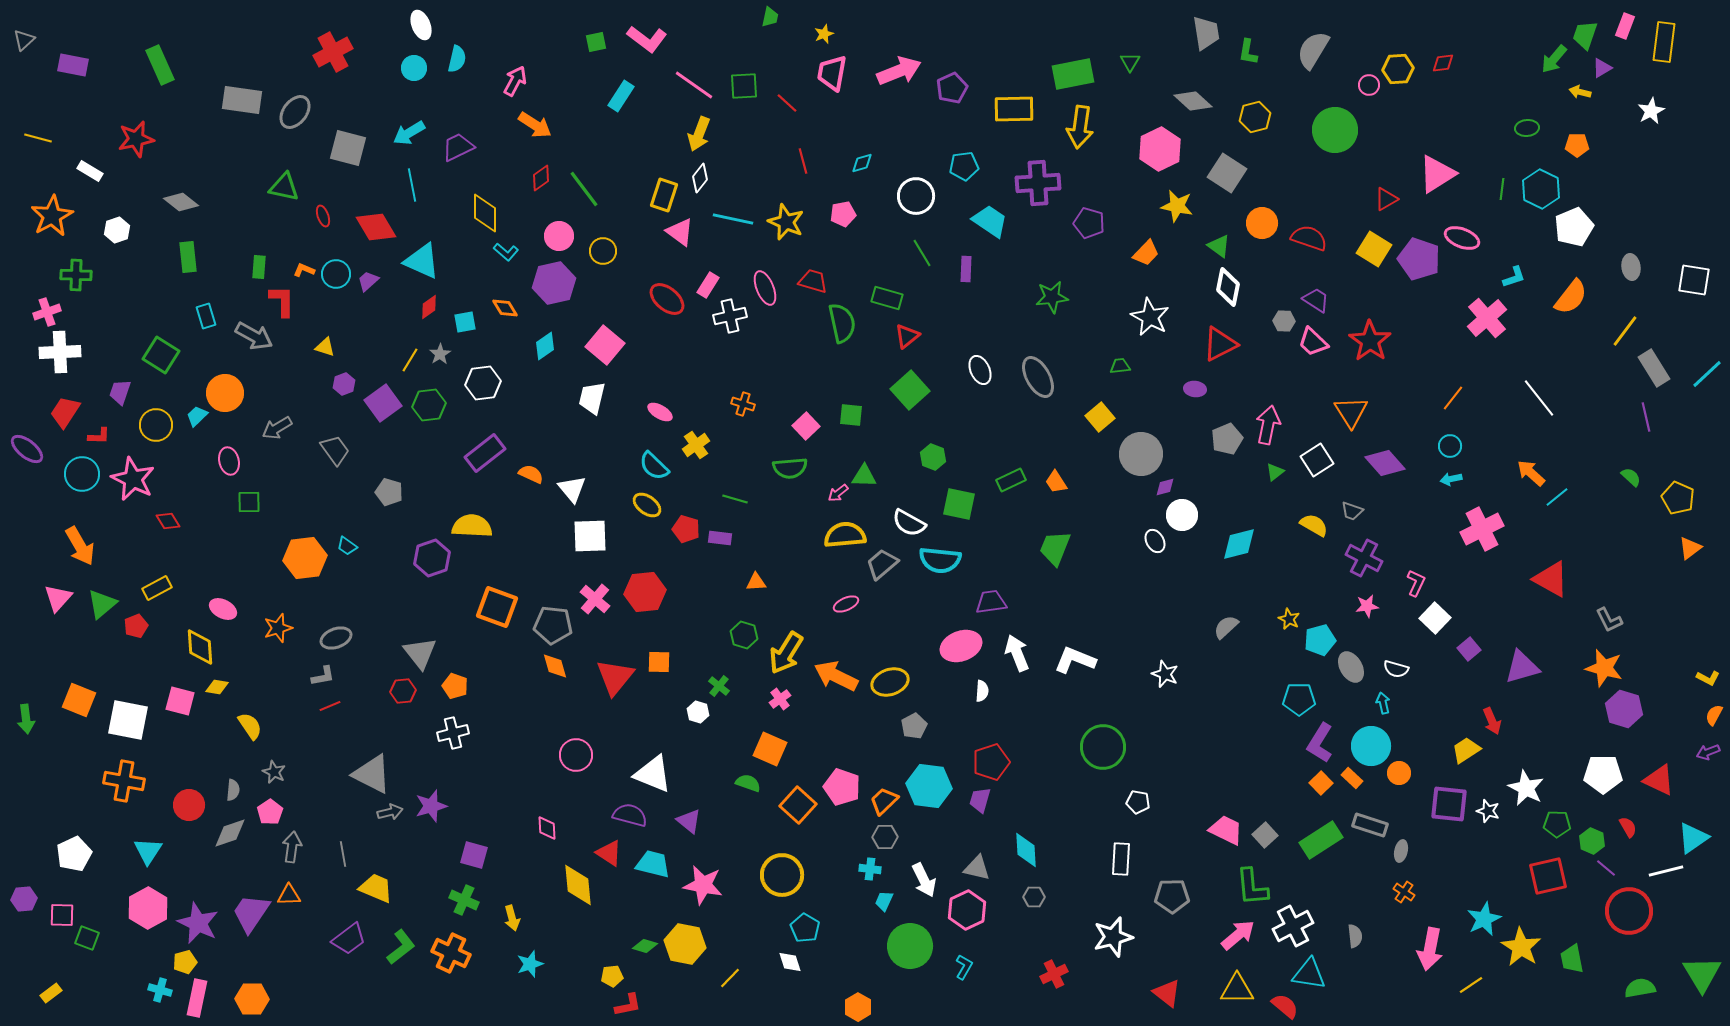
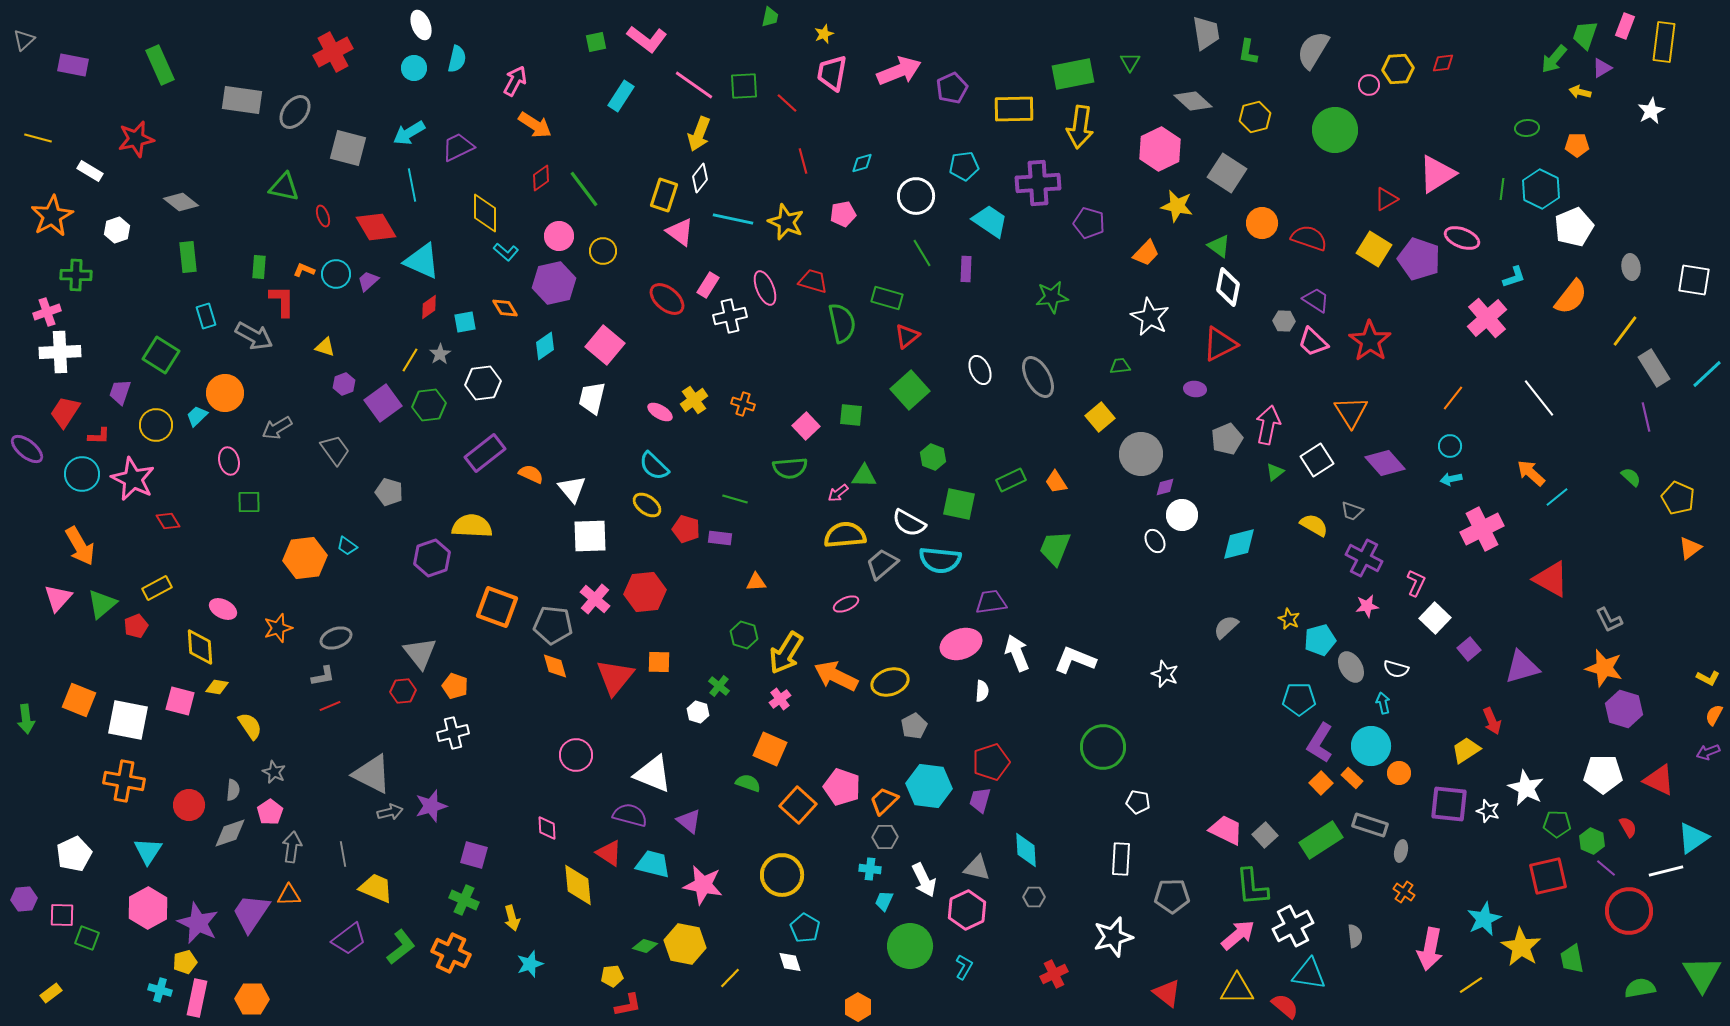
yellow cross at (696, 445): moved 2 px left, 45 px up
pink ellipse at (961, 646): moved 2 px up
